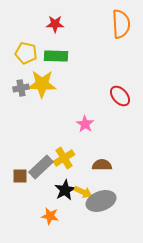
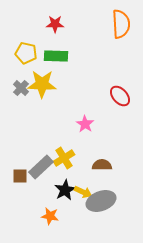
gray cross: rotated 35 degrees counterclockwise
